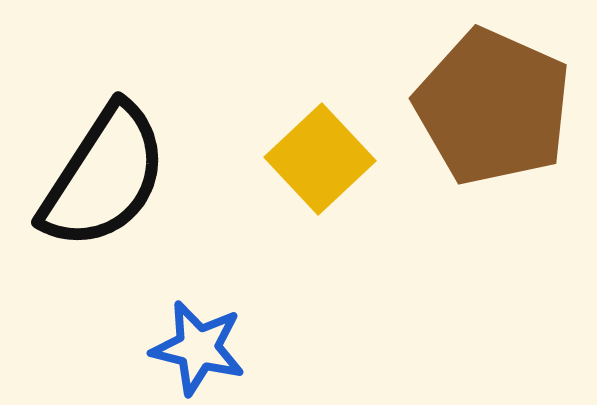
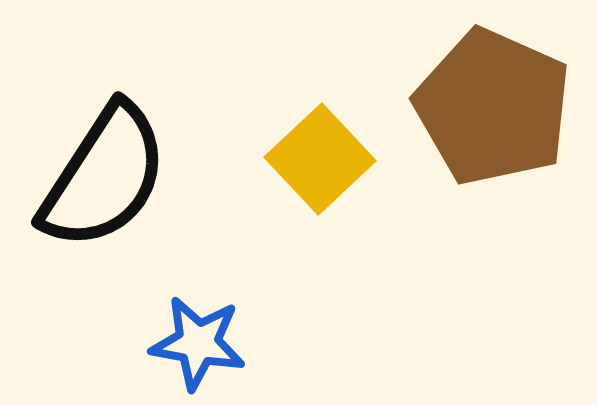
blue star: moved 5 px up; rotated 4 degrees counterclockwise
